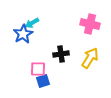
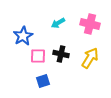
cyan arrow: moved 26 px right
blue star: moved 2 px down
black cross: rotated 21 degrees clockwise
pink square: moved 13 px up
